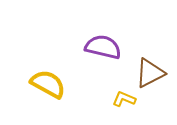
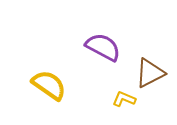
purple semicircle: rotated 15 degrees clockwise
yellow semicircle: moved 1 px right, 1 px down; rotated 6 degrees clockwise
